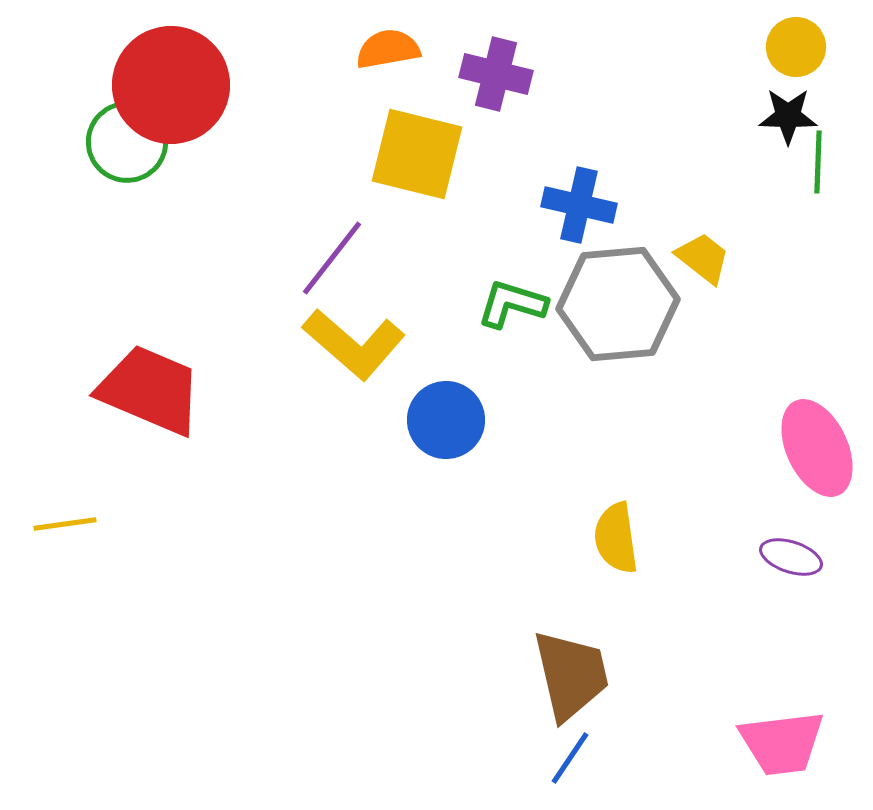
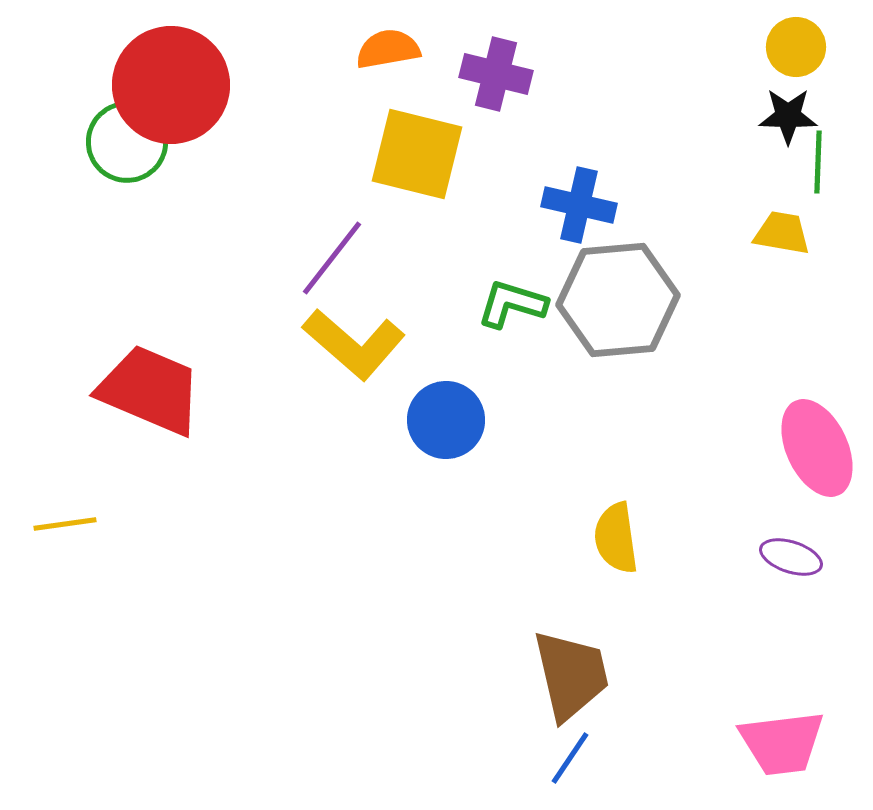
yellow trapezoid: moved 79 px right, 25 px up; rotated 28 degrees counterclockwise
gray hexagon: moved 4 px up
